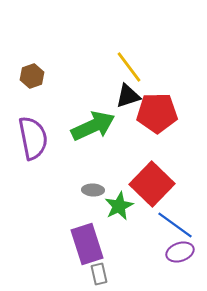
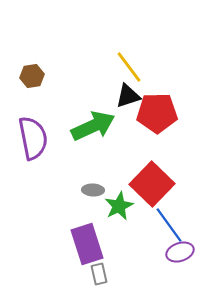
brown hexagon: rotated 10 degrees clockwise
blue line: moved 6 px left; rotated 18 degrees clockwise
